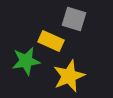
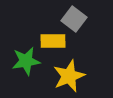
gray square: rotated 20 degrees clockwise
yellow rectangle: moved 2 px right; rotated 25 degrees counterclockwise
